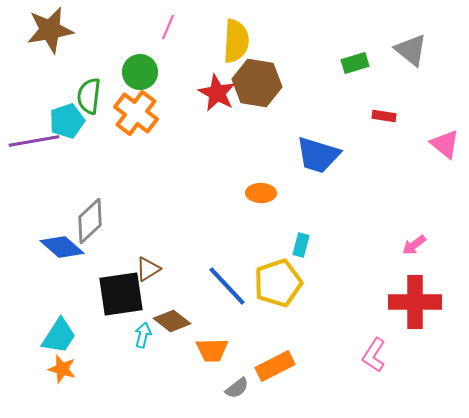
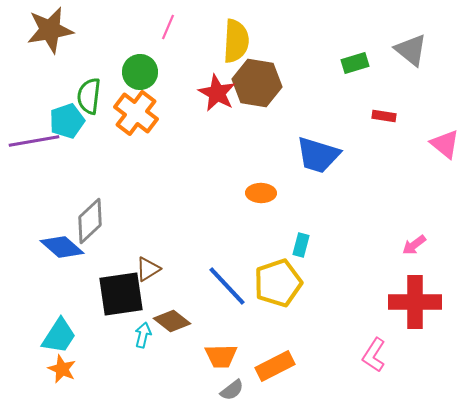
orange trapezoid: moved 9 px right, 6 px down
orange star: rotated 8 degrees clockwise
gray semicircle: moved 5 px left, 2 px down
